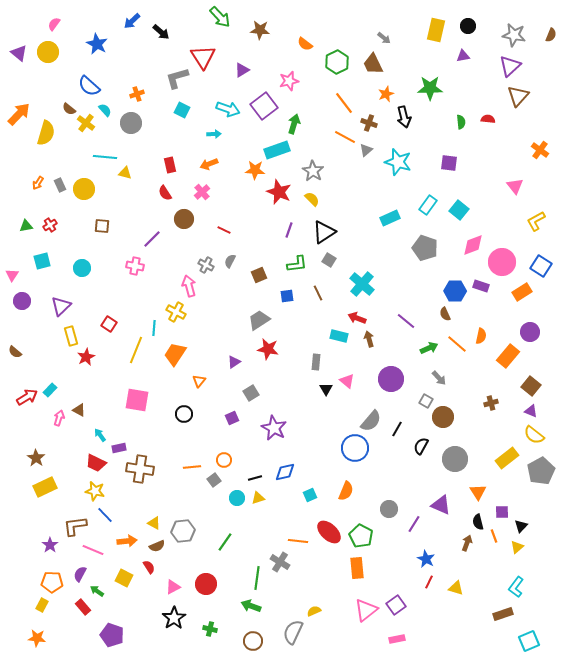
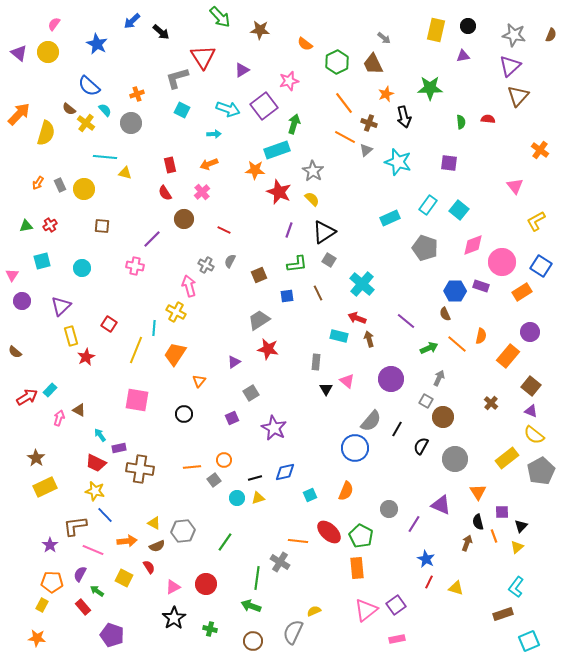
gray arrow at (439, 378): rotated 112 degrees counterclockwise
brown cross at (491, 403): rotated 32 degrees counterclockwise
